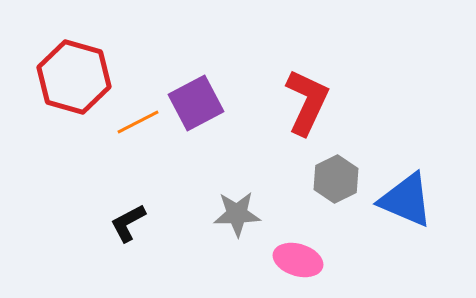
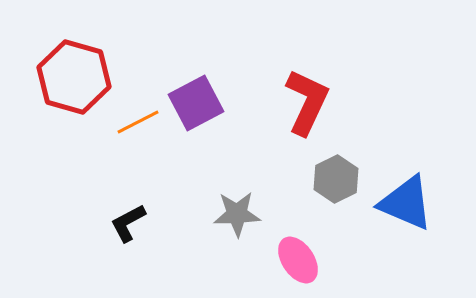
blue triangle: moved 3 px down
pink ellipse: rotated 39 degrees clockwise
